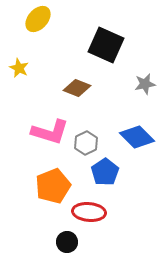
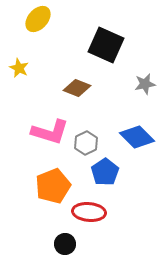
black circle: moved 2 px left, 2 px down
